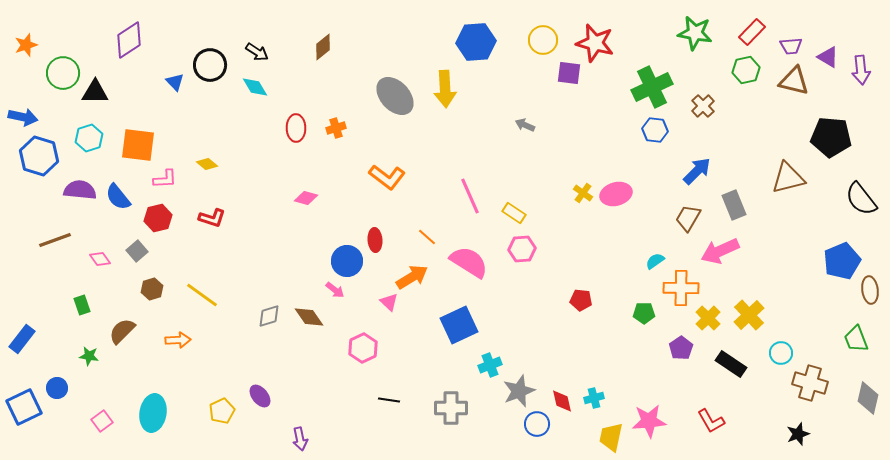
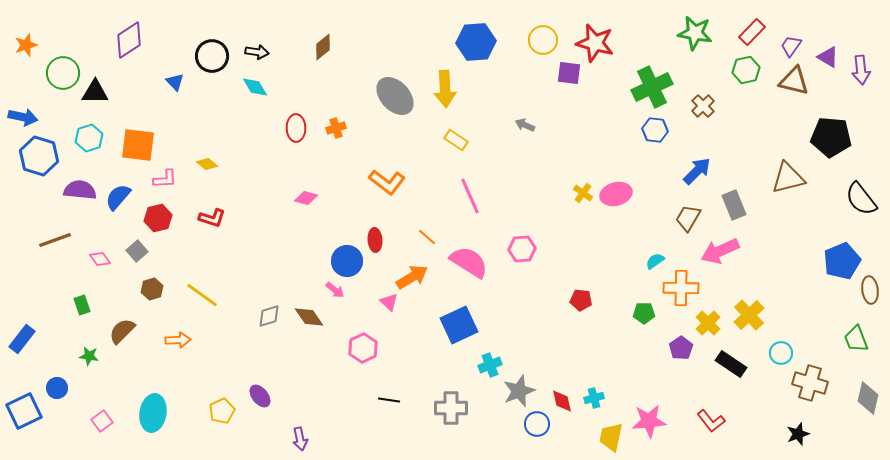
purple trapezoid at (791, 46): rotated 130 degrees clockwise
black arrow at (257, 52): rotated 25 degrees counterclockwise
black circle at (210, 65): moved 2 px right, 9 px up
orange L-shape at (387, 177): moved 5 px down
blue semicircle at (118, 197): rotated 80 degrees clockwise
yellow rectangle at (514, 213): moved 58 px left, 73 px up
yellow cross at (708, 318): moved 5 px down
blue square at (24, 407): moved 4 px down
red L-shape at (711, 421): rotated 8 degrees counterclockwise
